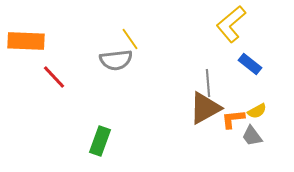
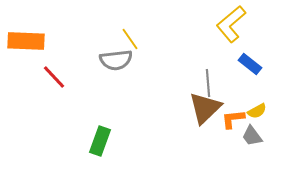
brown triangle: rotated 15 degrees counterclockwise
